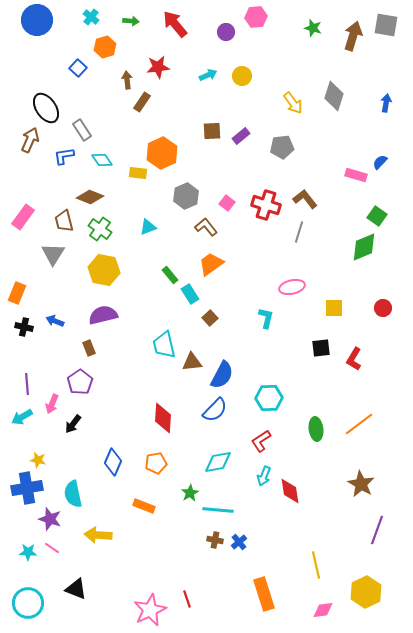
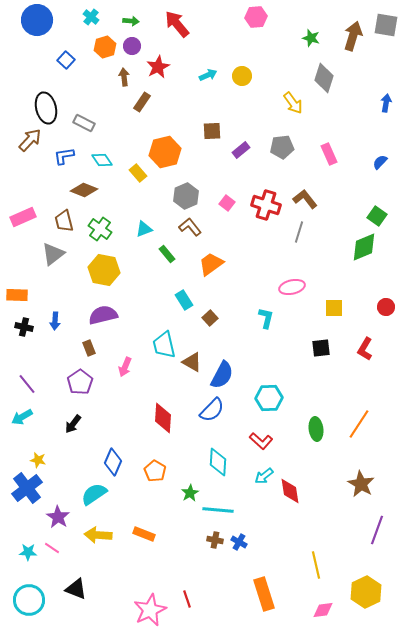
red arrow at (175, 24): moved 2 px right
green star at (313, 28): moved 2 px left, 10 px down
purple circle at (226, 32): moved 94 px left, 14 px down
red star at (158, 67): rotated 20 degrees counterclockwise
blue square at (78, 68): moved 12 px left, 8 px up
brown arrow at (127, 80): moved 3 px left, 3 px up
gray diamond at (334, 96): moved 10 px left, 18 px up
black ellipse at (46, 108): rotated 20 degrees clockwise
gray rectangle at (82, 130): moved 2 px right, 7 px up; rotated 30 degrees counterclockwise
purple rectangle at (241, 136): moved 14 px down
brown arrow at (30, 140): rotated 20 degrees clockwise
orange hexagon at (162, 153): moved 3 px right, 1 px up; rotated 12 degrees clockwise
yellow rectangle at (138, 173): rotated 42 degrees clockwise
pink rectangle at (356, 175): moved 27 px left, 21 px up; rotated 50 degrees clockwise
brown diamond at (90, 197): moved 6 px left, 7 px up
pink rectangle at (23, 217): rotated 30 degrees clockwise
cyan triangle at (148, 227): moved 4 px left, 2 px down
brown L-shape at (206, 227): moved 16 px left
gray triangle at (53, 254): rotated 20 degrees clockwise
green rectangle at (170, 275): moved 3 px left, 21 px up
orange rectangle at (17, 293): moved 2 px down; rotated 70 degrees clockwise
cyan rectangle at (190, 294): moved 6 px left, 6 px down
red circle at (383, 308): moved 3 px right, 1 px up
blue arrow at (55, 321): rotated 108 degrees counterclockwise
red L-shape at (354, 359): moved 11 px right, 10 px up
brown triangle at (192, 362): rotated 35 degrees clockwise
purple line at (27, 384): rotated 35 degrees counterclockwise
pink arrow at (52, 404): moved 73 px right, 37 px up
blue semicircle at (215, 410): moved 3 px left
orange line at (359, 424): rotated 20 degrees counterclockwise
red L-shape at (261, 441): rotated 105 degrees counterclockwise
cyan diamond at (218, 462): rotated 76 degrees counterclockwise
orange pentagon at (156, 463): moved 1 px left, 8 px down; rotated 30 degrees counterclockwise
cyan arrow at (264, 476): rotated 30 degrees clockwise
blue cross at (27, 488): rotated 28 degrees counterclockwise
cyan semicircle at (73, 494): moved 21 px right; rotated 68 degrees clockwise
orange rectangle at (144, 506): moved 28 px down
purple star at (50, 519): moved 8 px right, 2 px up; rotated 15 degrees clockwise
blue cross at (239, 542): rotated 21 degrees counterclockwise
cyan circle at (28, 603): moved 1 px right, 3 px up
